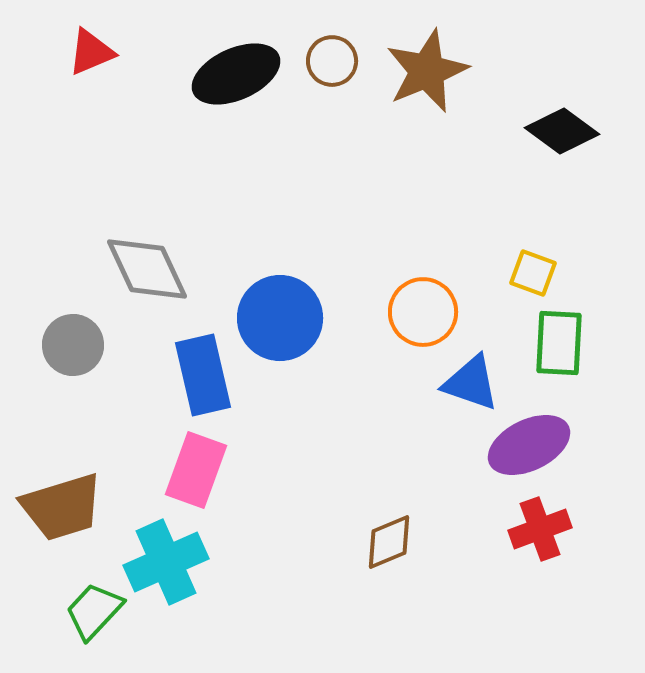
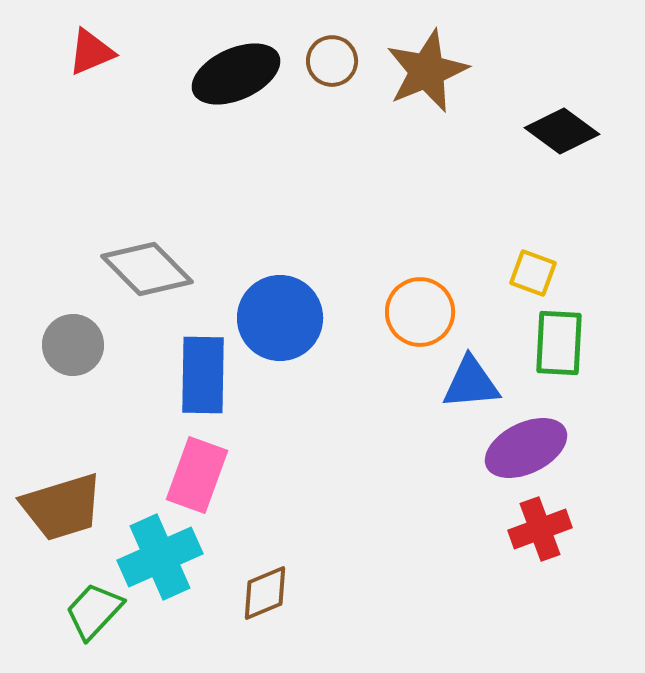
gray diamond: rotated 20 degrees counterclockwise
orange circle: moved 3 px left
blue rectangle: rotated 14 degrees clockwise
blue triangle: rotated 24 degrees counterclockwise
purple ellipse: moved 3 px left, 3 px down
pink rectangle: moved 1 px right, 5 px down
brown diamond: moved 124 px left, 51 px down
cyan cross: moved 6 px left, 5 px up
